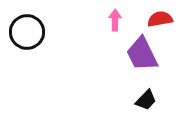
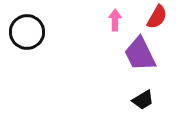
red semicircle: moved 3 px left, 2 px up; rotated 130 degrees clockwise
purple trapezoid: moved 2 px left
black trapezoid: moved 3 px left; rotated 15 degrees clockwise
